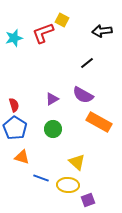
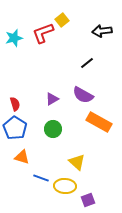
yellow square: rotated 24 degrees clockwise
red semicircle: moved 1 px right, 1 px up
yellow ellipse: moved 3 px left, 1 px down
